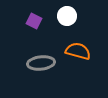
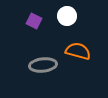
gray ellipse: moved 2 px right, 2 px down
